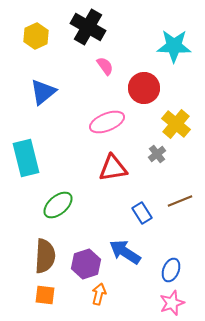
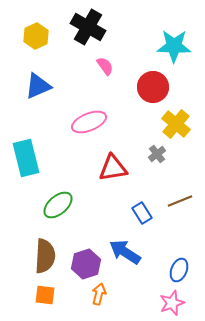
red circle: moved 9 px right, 1 px up
blue triangle: moved 5 px left, 6 px up; rotated 16 degrees clockwise
pink ellipse: moved 18 px left
blue ellipse: moved 8 px right
